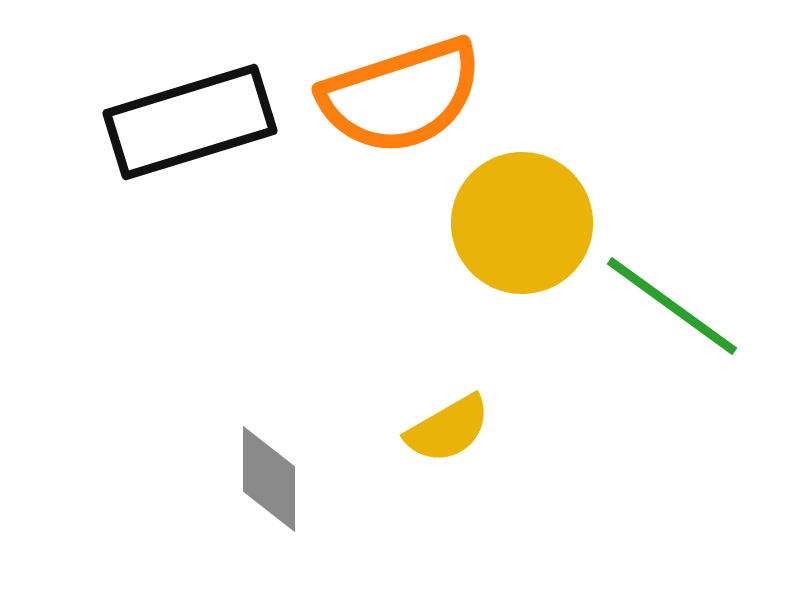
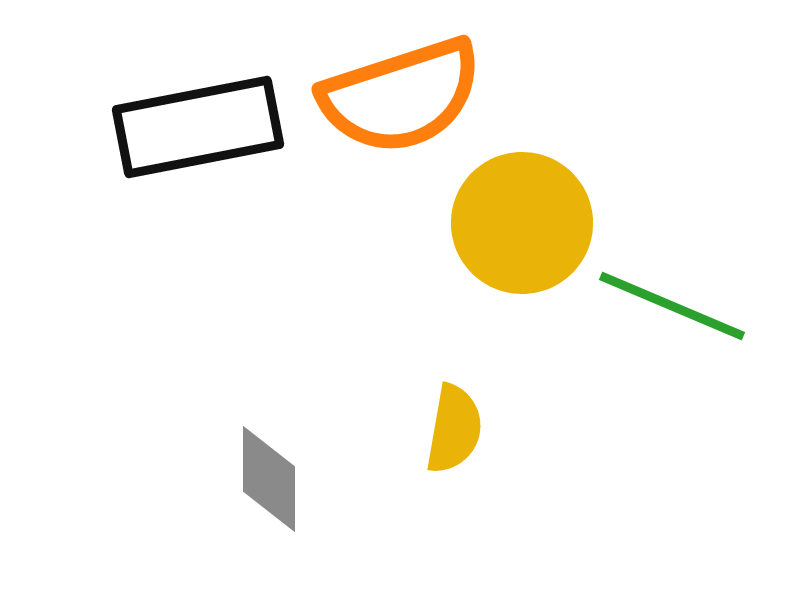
black rectangle: moved 8 px right, 5 px down; rotated 6 degrees clockwise
green line: rotated 13 degrees counterclockwise
yellow semicircle: moved 6 px right; rotated 50 degrees counterclockwise
